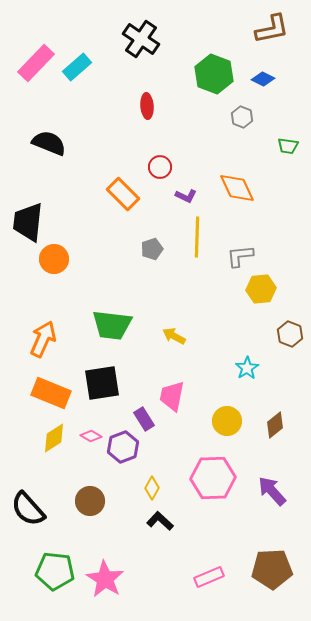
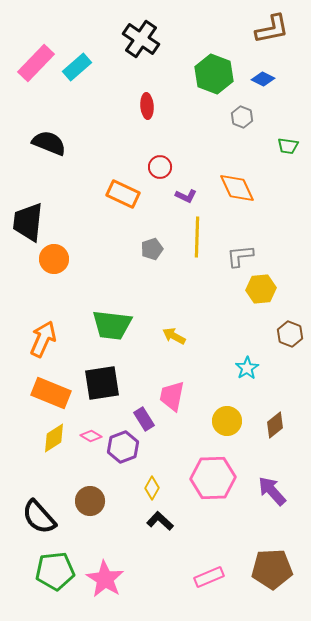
orange rectangle at (123, 194): rotated 20 degrees counterclockwise
black semicircle at (28, 509): moved 11 px right, 8 px down
green pentagon at (55, 571): rotated 12 degrees counterclockwise
